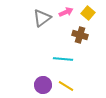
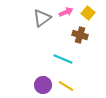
cyan line: rotated 18 degrees clockwise
